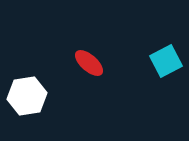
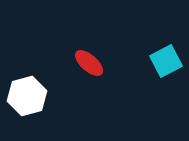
white hexagon: rotated 6 degrees counterclockwise
